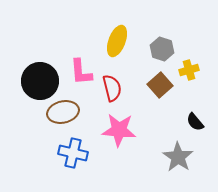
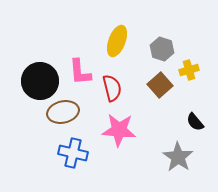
pink L-shape: moved 1 px left
